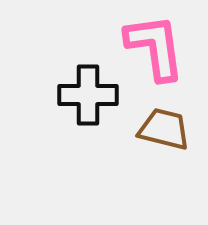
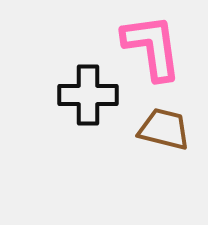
pink L-shape: moved 3 px left
